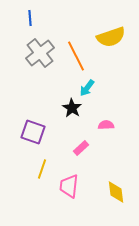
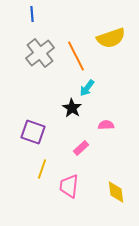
blue line: moved 2 px right, 4 px up
yellow semicircle: moved 1 px down
